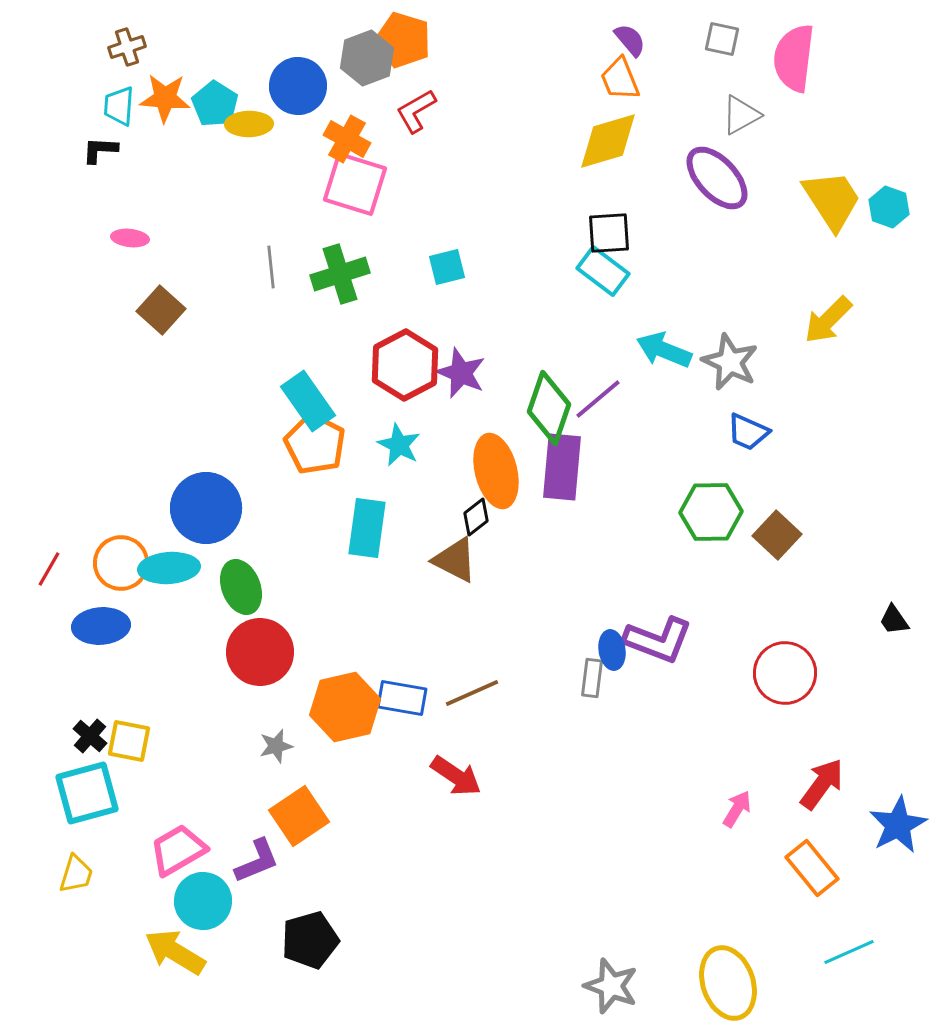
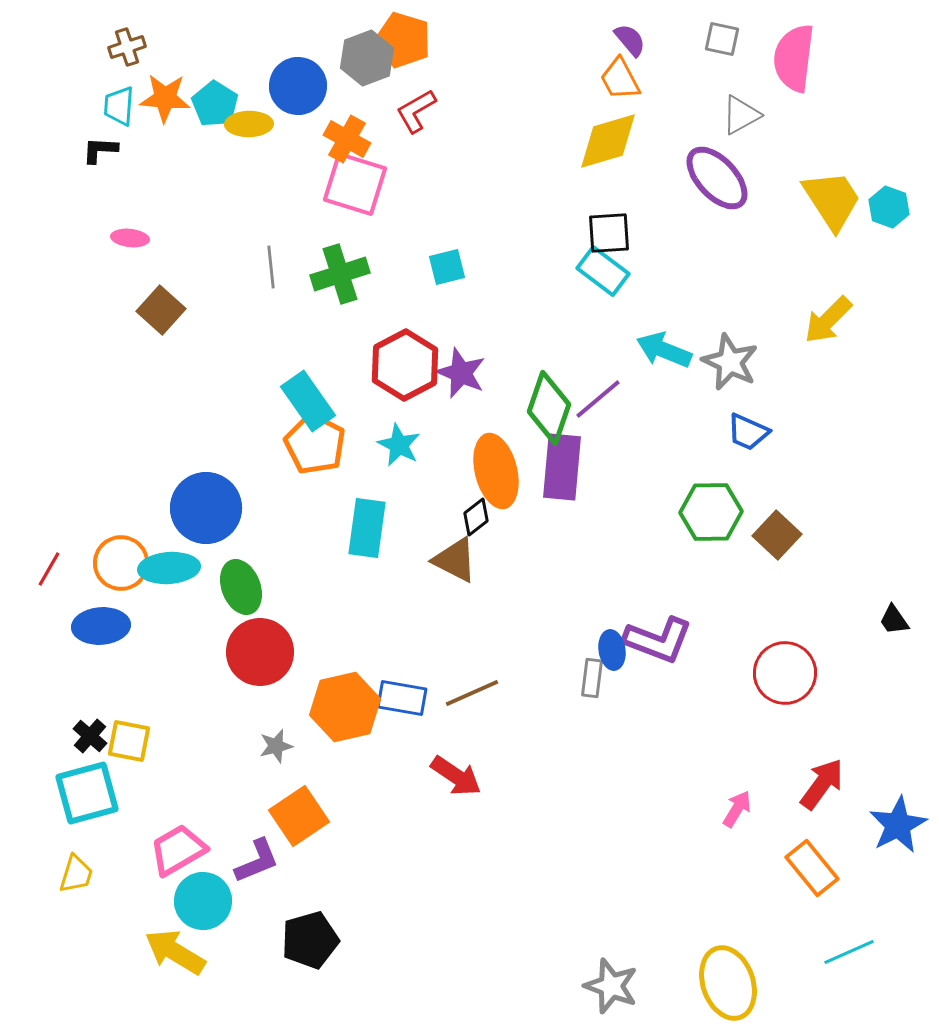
orange trapezoid at (620, 79): rotated 6 degrees counterclockwise
